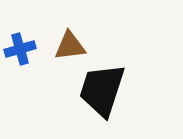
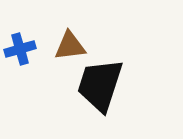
black trapezoid: moved 2 px left, 5 px up
